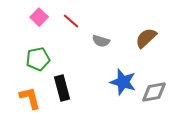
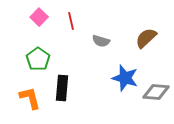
red line: rotated 36 degrees clockwise
green pentagon: rotated 25 degrees counterclockwise
blue star: moved 2 px right, 4 px up
black rectangle: rotated 20 degrees clockwise
gray diamond: moved 2 px right; rotated 16 degrees clockwise
